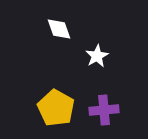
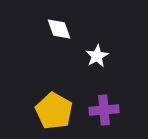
yellow pentagon: moved 2 px left, 3 px down
